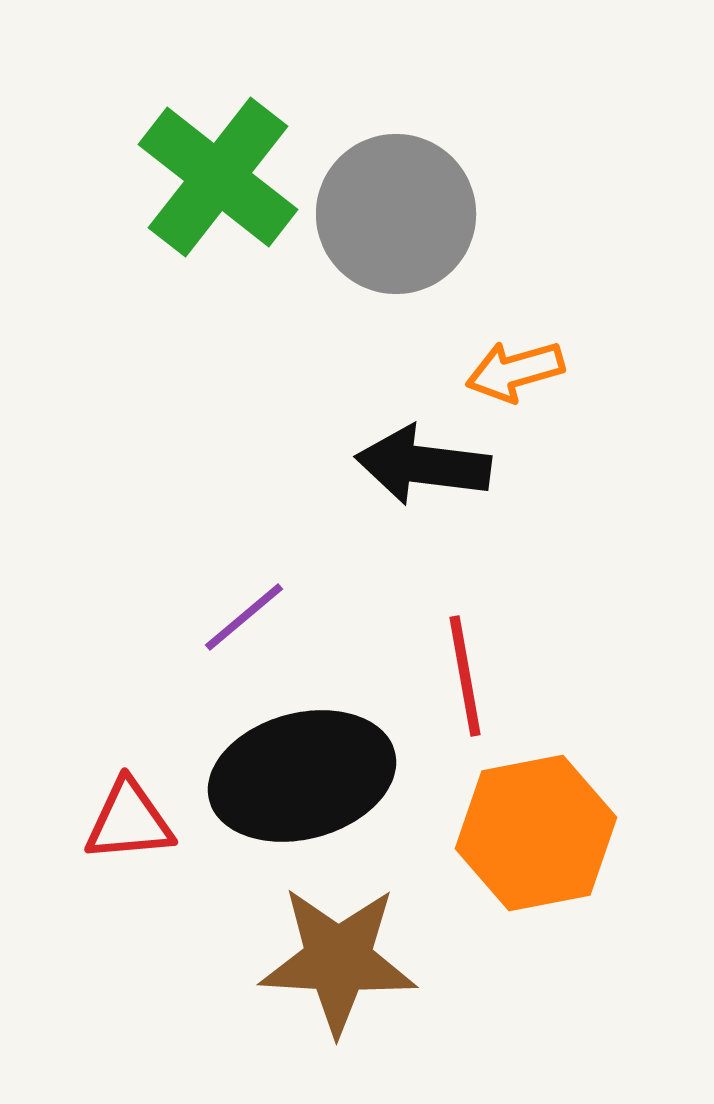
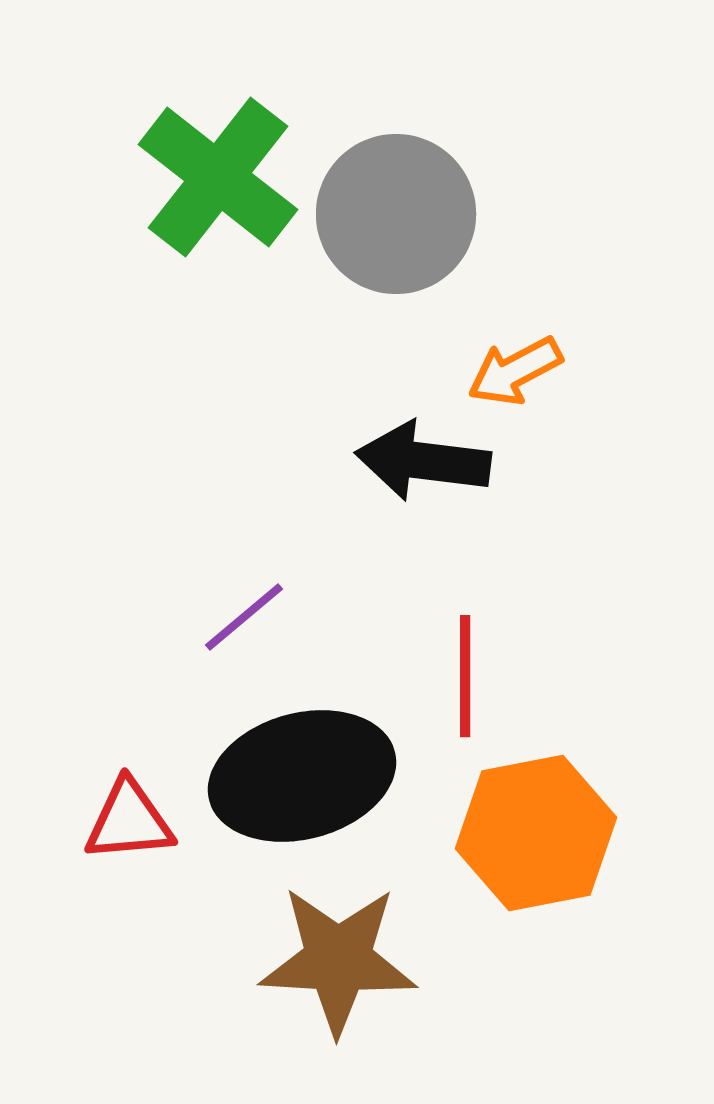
orange arrow: rotated 12 degrees counterclockwise
black arrow: moved 4 px up
red line: rotated 10 degrees clockwise
